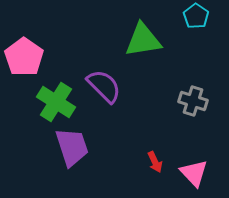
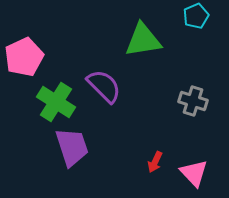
cyan pentagon: rotated 15 degrees clockwise
pink pentagon: rotated 12 degrees clockwise
red arrow: rotated 50 degrees clockwise
